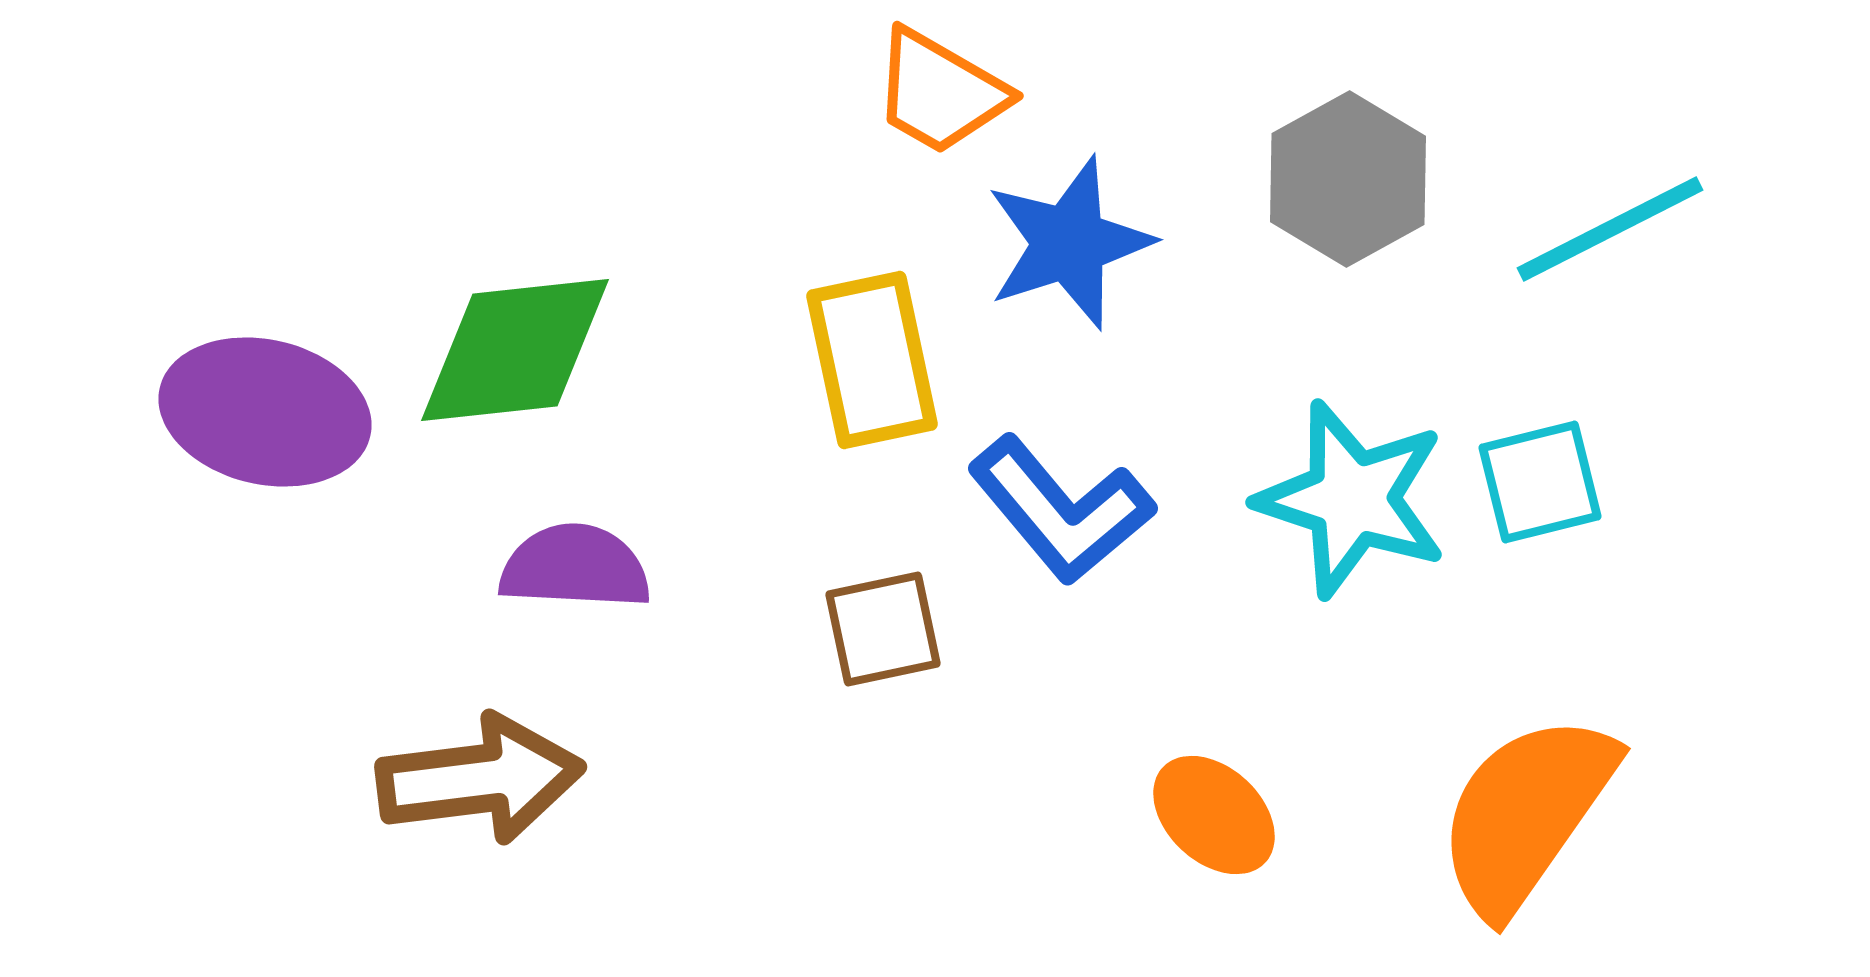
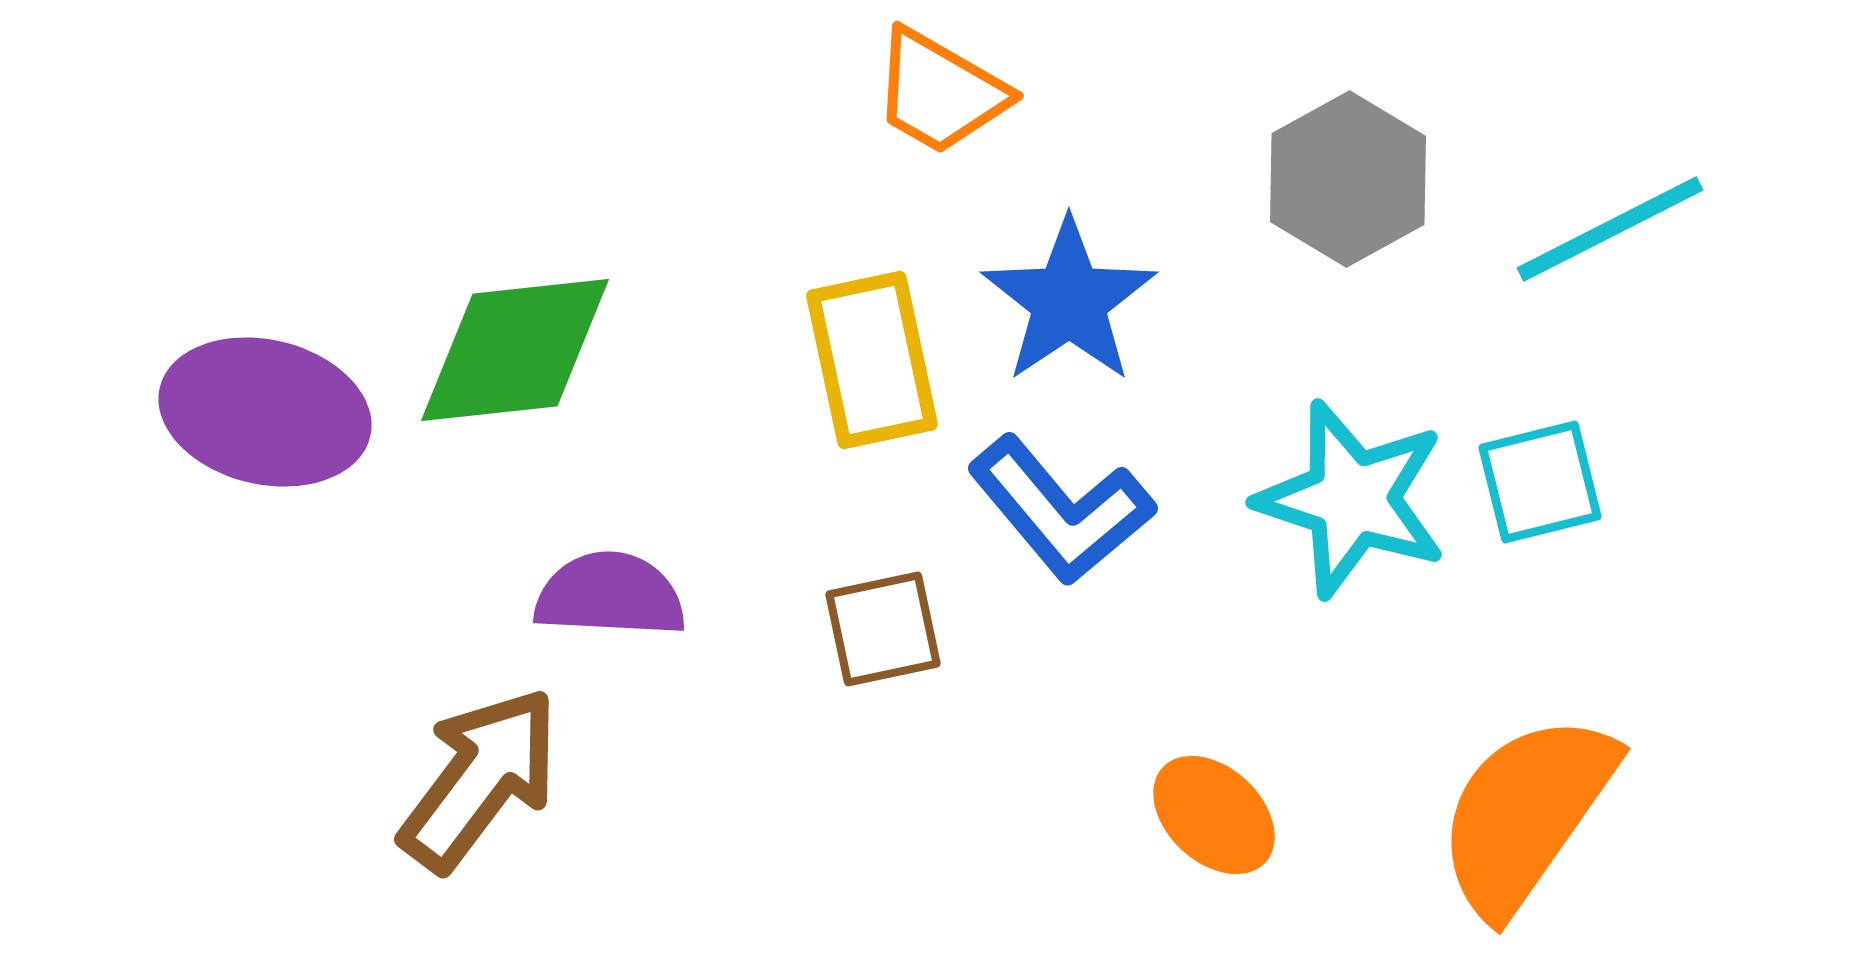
blue star: moved 58 px down; rotated 16 degrees counterclockwise
purple semicircle: moved 35 px right, 28 px down
brown arrow: rotated 46 degrees counterclockwise
